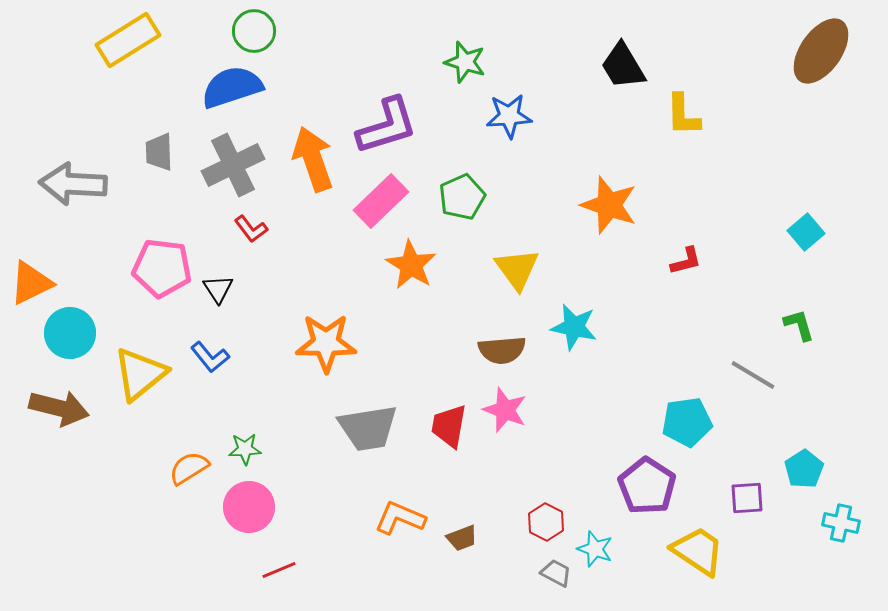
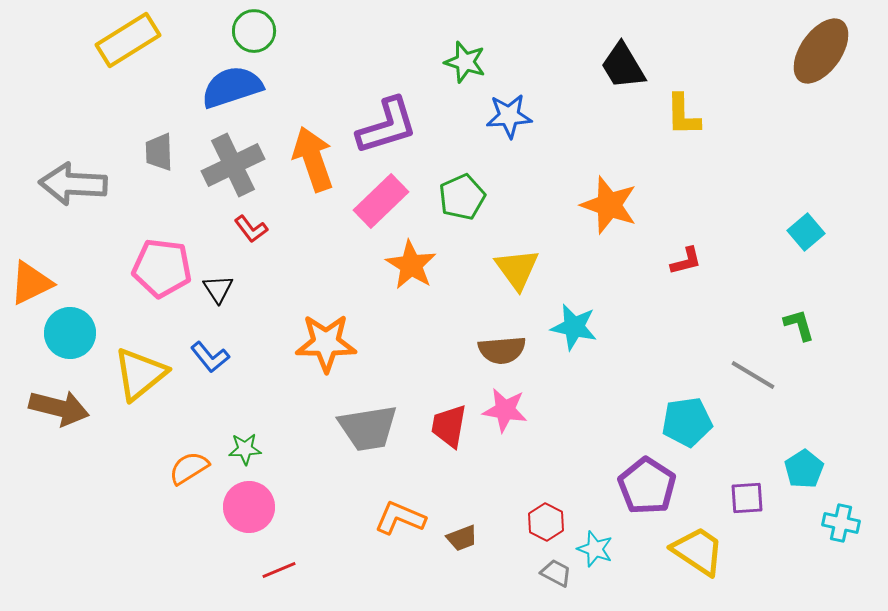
pink star at (505, 410): rotated 12 degrees counterclockwise
